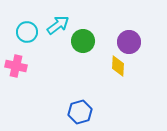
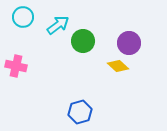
cyan circle: moved 4 px left, 15 px up
purple circle: moved 1 px down
yellow diamond: rotated 50 degrees counterclockwise
